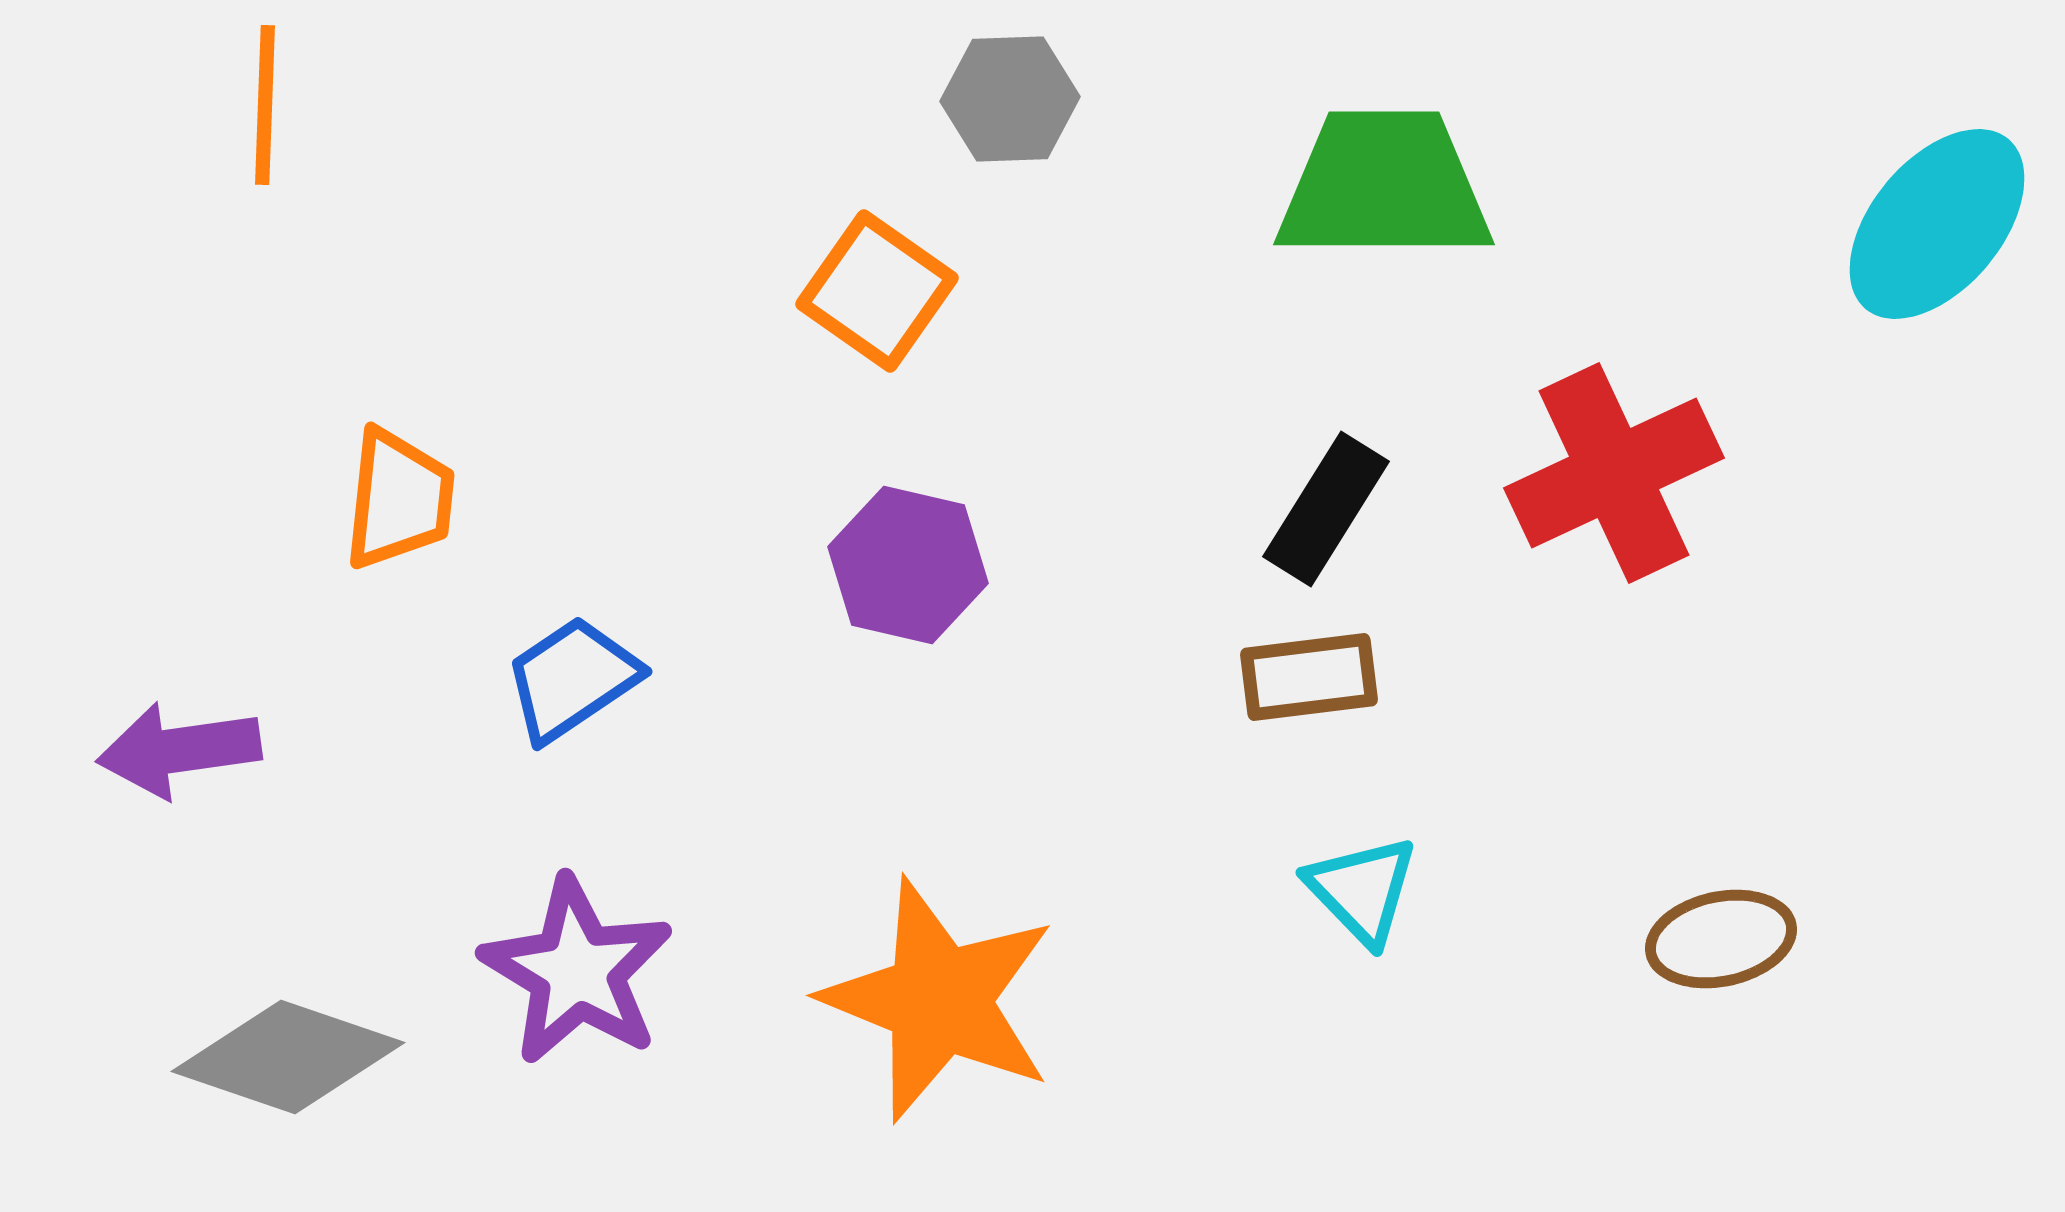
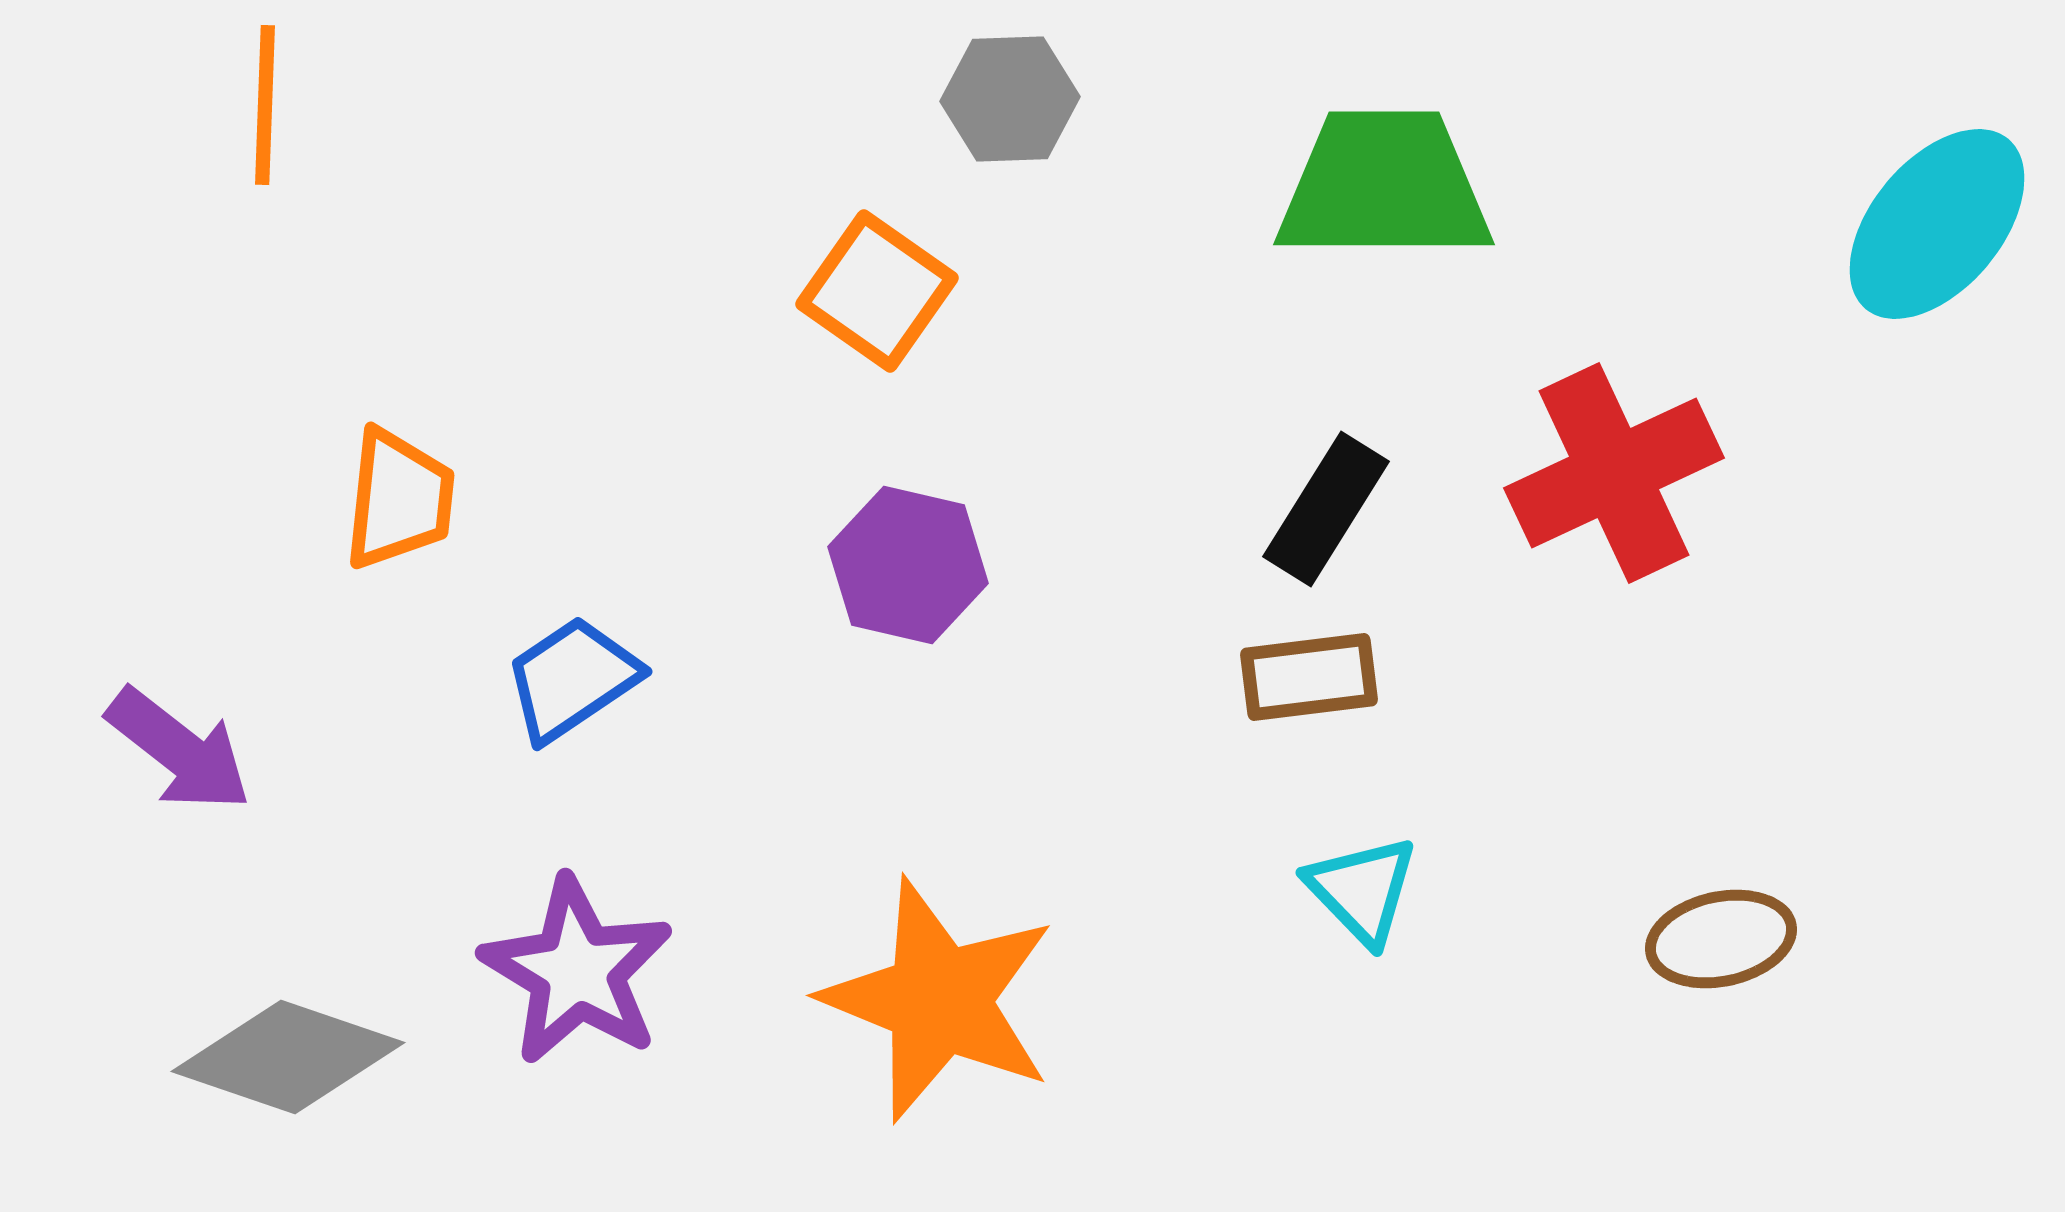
purple arrow: rotated 134 degrees counterclockwise
